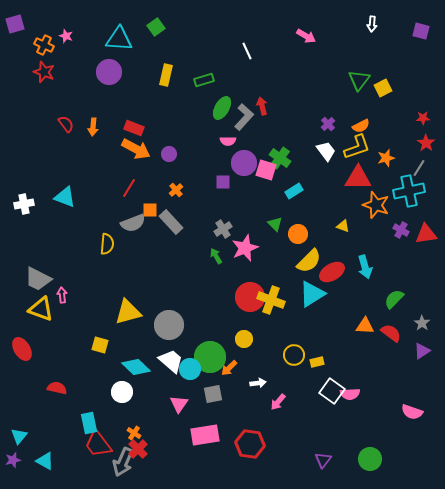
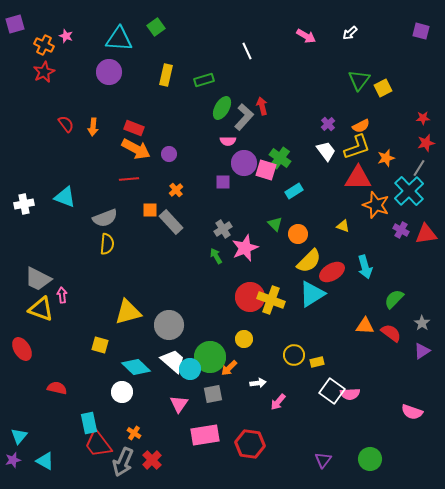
white arrow at (372, 24): moved 22 px left, 9 px down; rotated 42 degrees clockwise
red star at (44, 72): rotated 25 degrees clockwise
red star at (426, 143): rotated 24 degrees clockwise
red line at (129, 188): moved 9 px up; rotated 54 degrees clockwise
cyan cross at (409, 191): rotated 32 degrees counterclockwise
gray semicircle at (133, 223): moved 28 px left, 5 px up
white trapezoid at (171, 361): moved 2 px right
red cross at (138, 449): moved 14 px right, 11 px down
